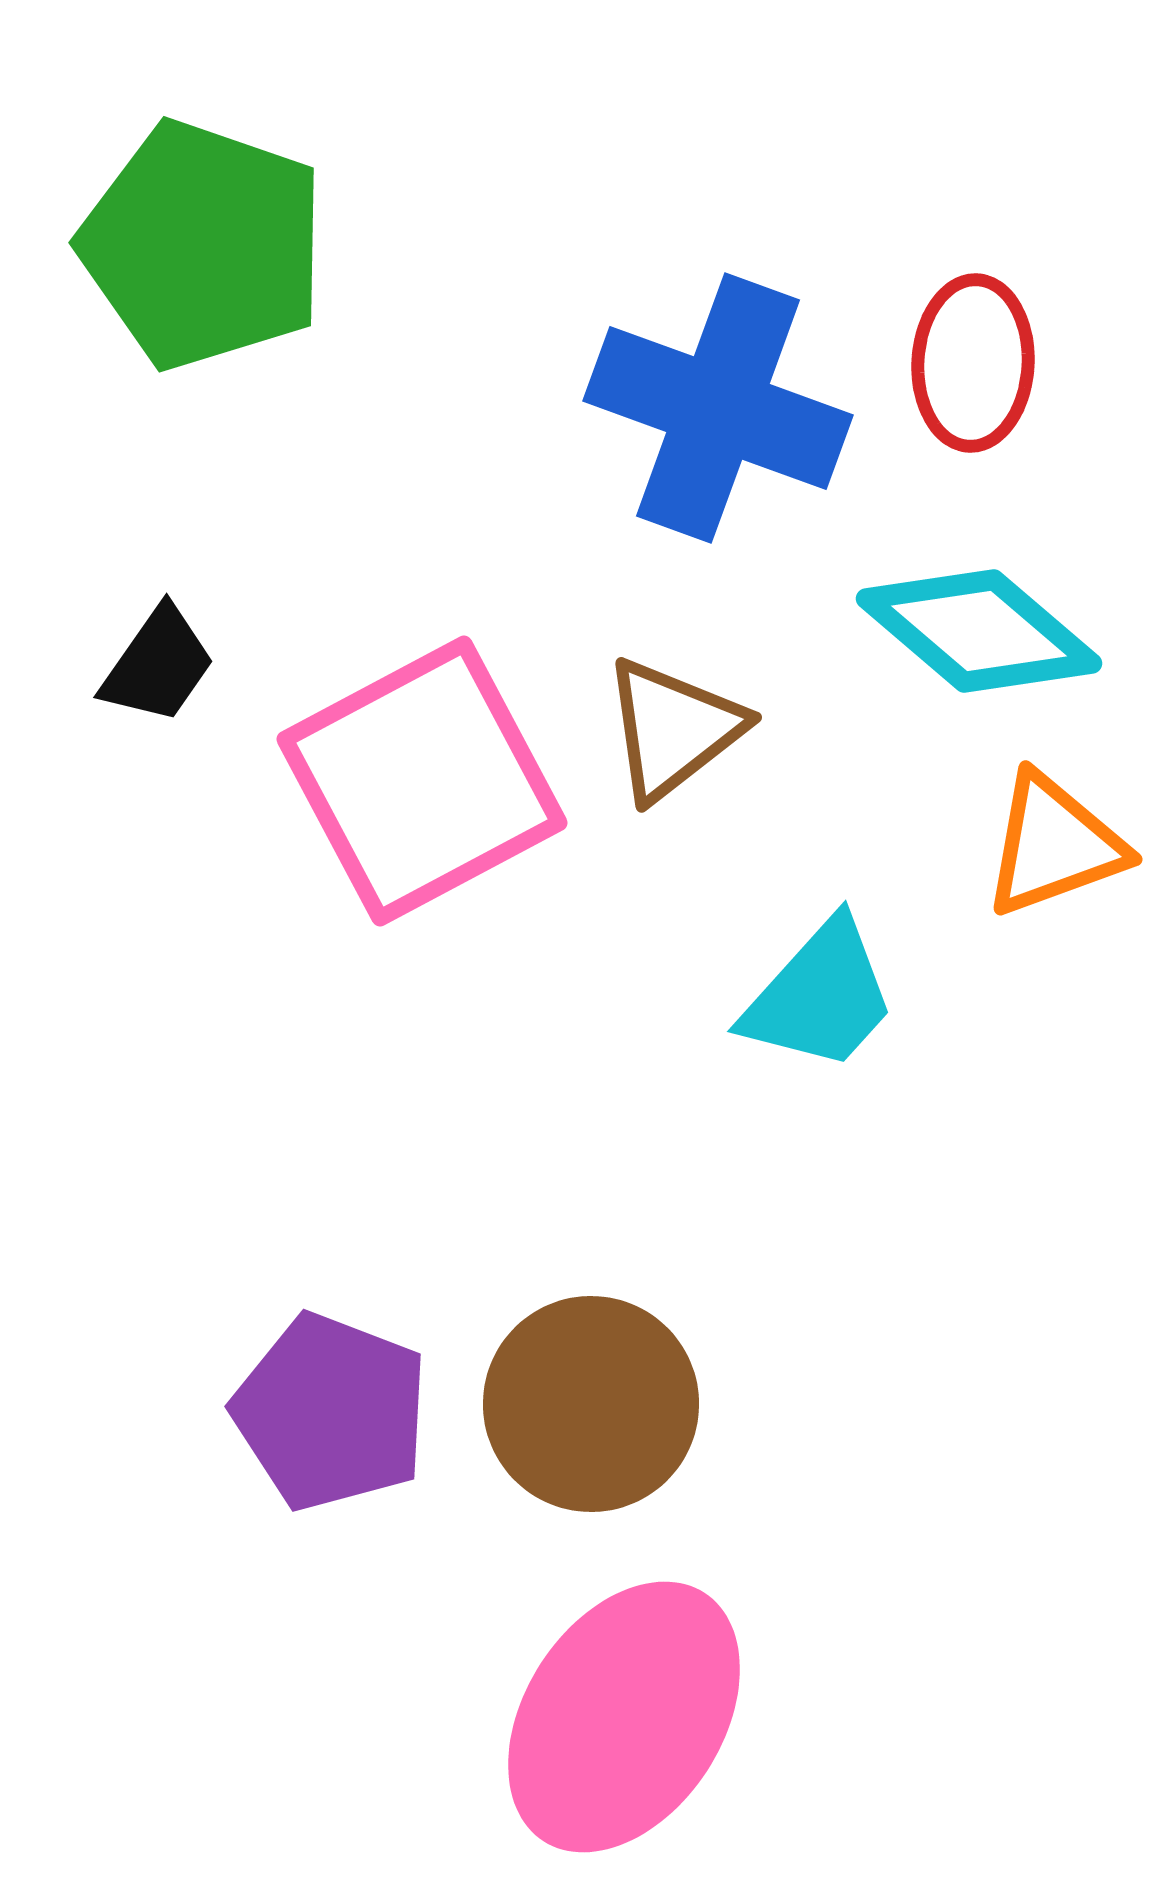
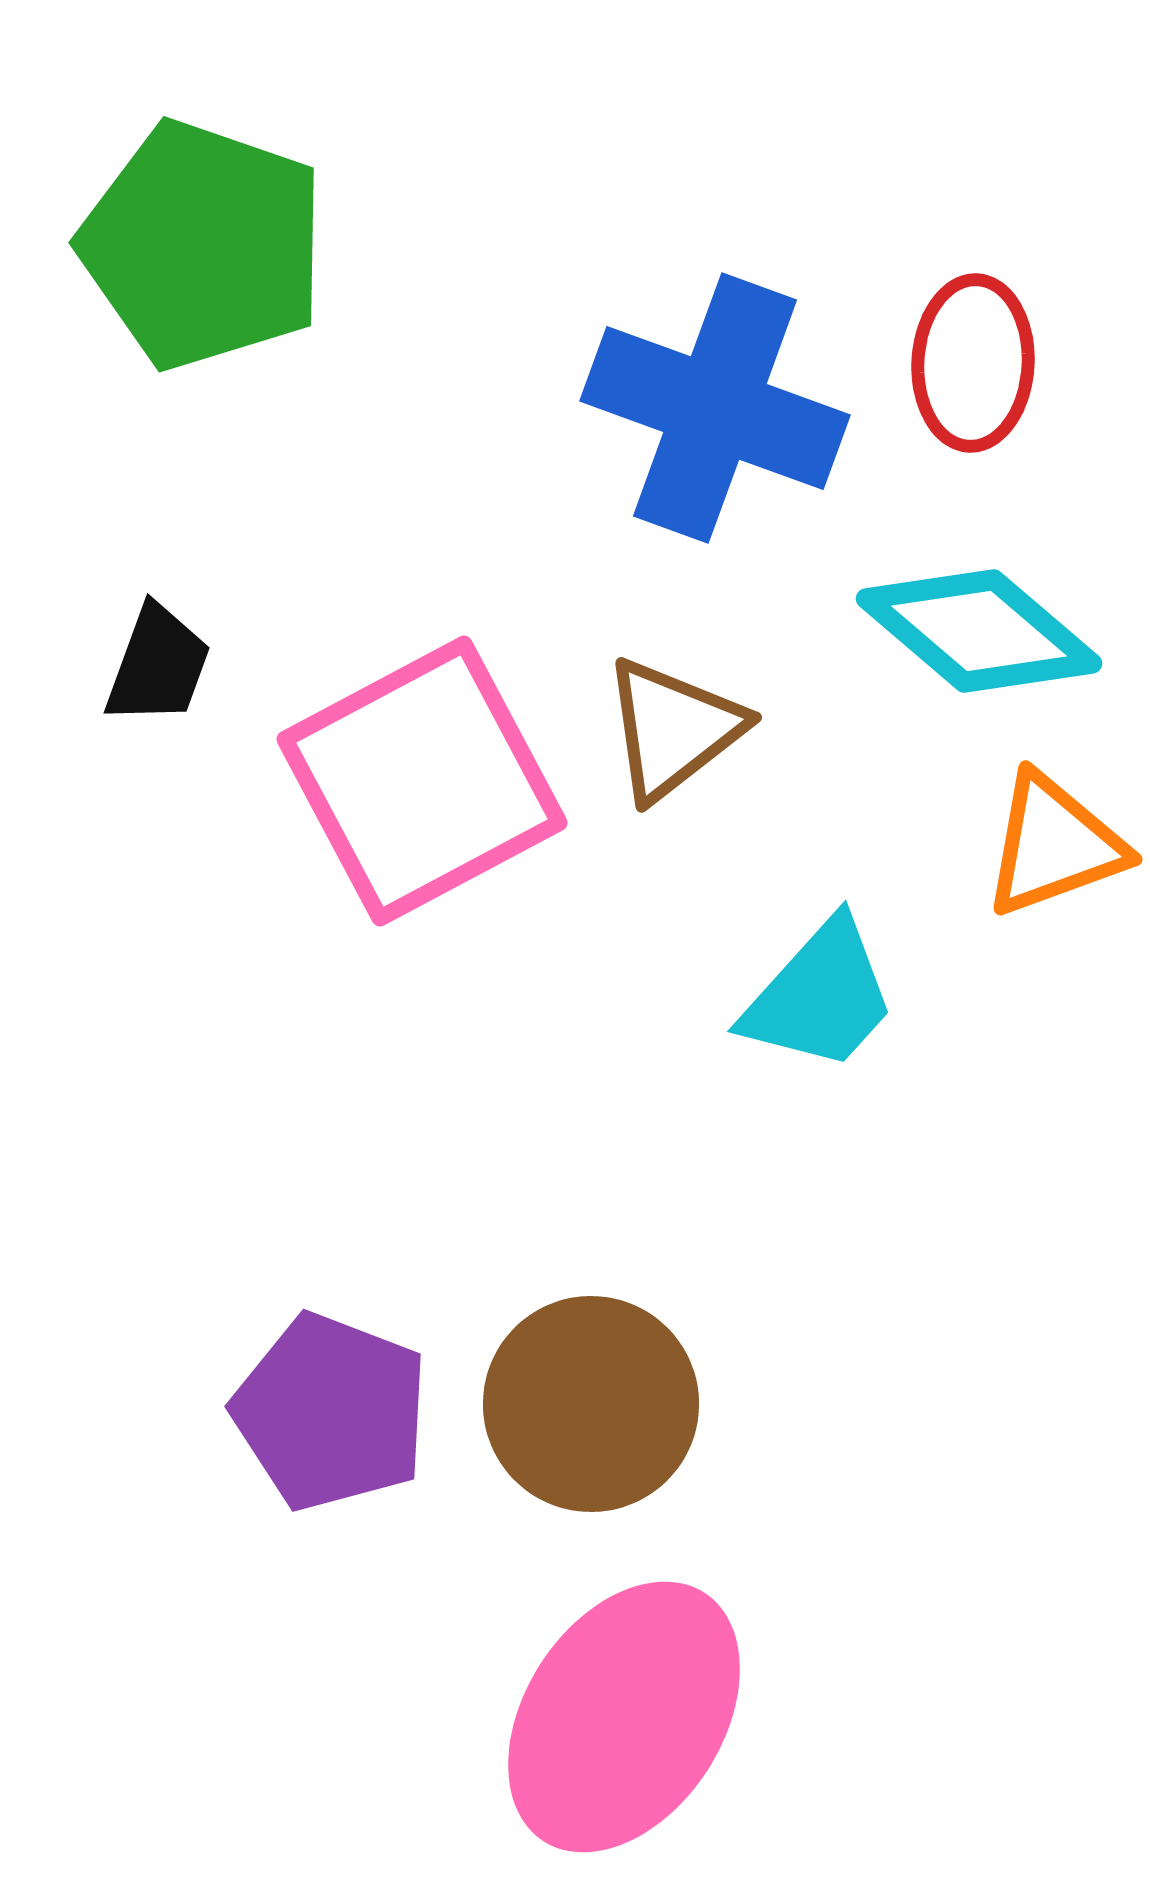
blue cross: moved 3 px left
black trapezoid: rotated 15 degrees counterclockwise
